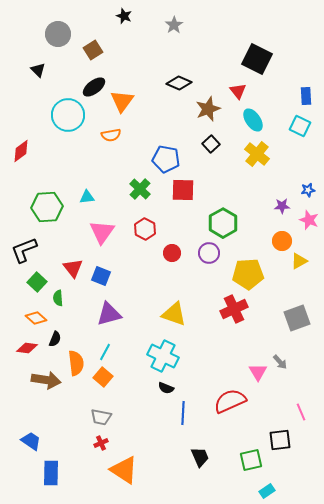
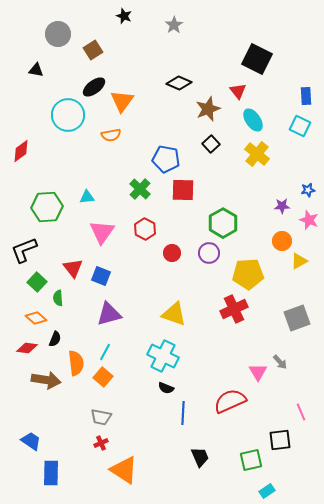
black triangle at (38, 70): moved 2 px left; rotated 35 degrees counterclockwise
